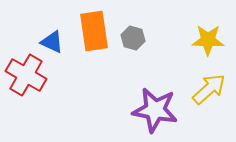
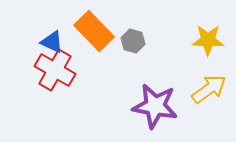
orange rectangle: rotated 36 degrees counterclockwise
gray hexagon: moved 3 px down
red cross: moved 29 px right, 5 px up
yellow arrow: rotated 6 degrees clockwise
purple star: moved 4 px up
